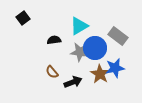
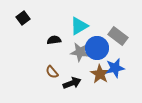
blue circle: moved 2 px right
black arrow: moved 1 px left, 1 px down
